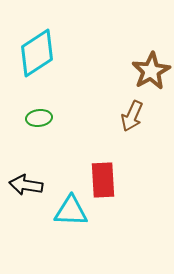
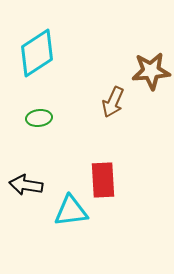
brown star: rotated 24 degrees clockwise
brown arrow: moved 19 px left, 14 px up
cyan triangle: rotated 9 degrees counterclockwise
